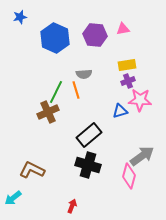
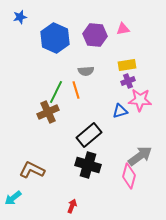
gray semicircle: moved 2 px right, 3 px up
gray arrow: moved 2 px left
